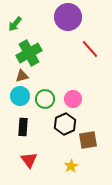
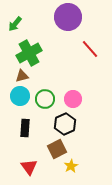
black rectangle: moved 2 px right, 1 px down
brown square: moved 31 px left, 9 px down; rotated 18 degrees counterclockwise
red triangle: moved 7 px down
